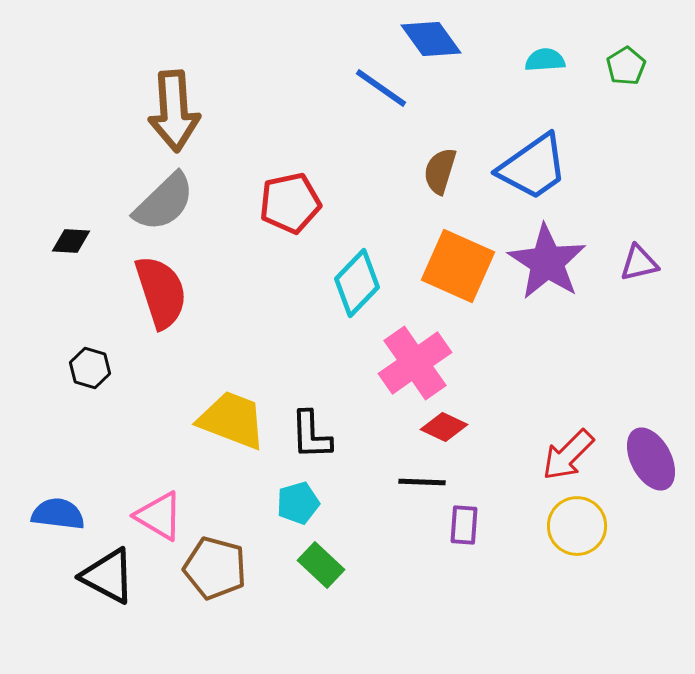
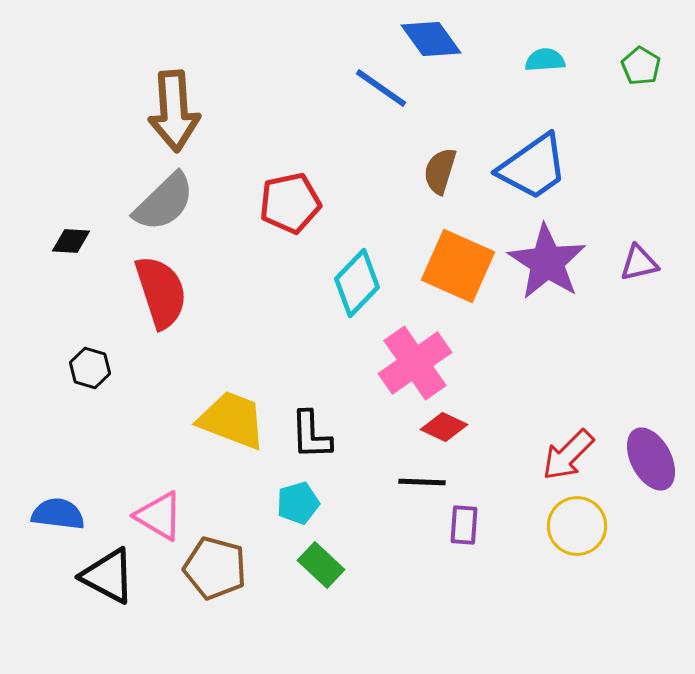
green pentagon: moved 15 px right; rotated 9 degrees counterclockwise
